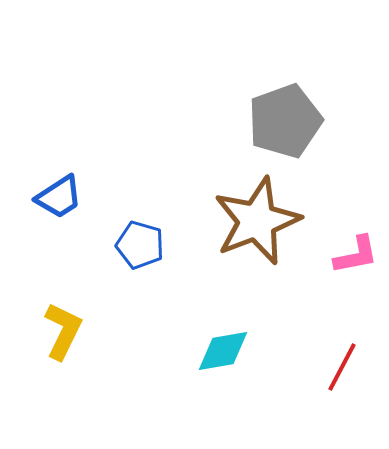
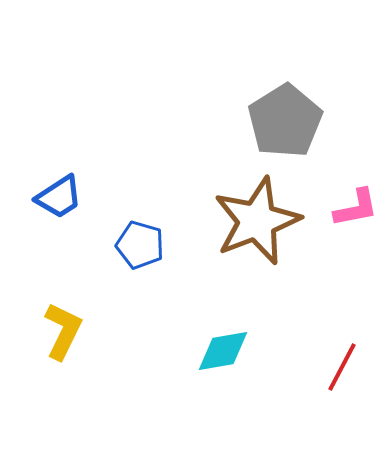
gray pentagon: rotated 12 degrees counterclockwise
pink L-shape: moved 47 px up
